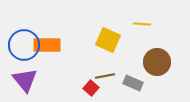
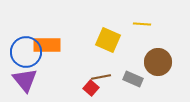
blue circle: moved 2 px right, 7 px down
brown circle: moved 1 px right
brown line: moved 4 px left, 1 px down
gray rectangle: moved 4 px up
